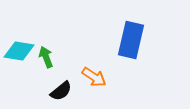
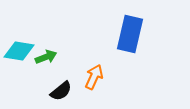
blue rectangle: moved 1 px left, 6 px up
green arrow: rotated 90 degrees clockwise
orange arrow: rotated 100 degrees counterclockwise
